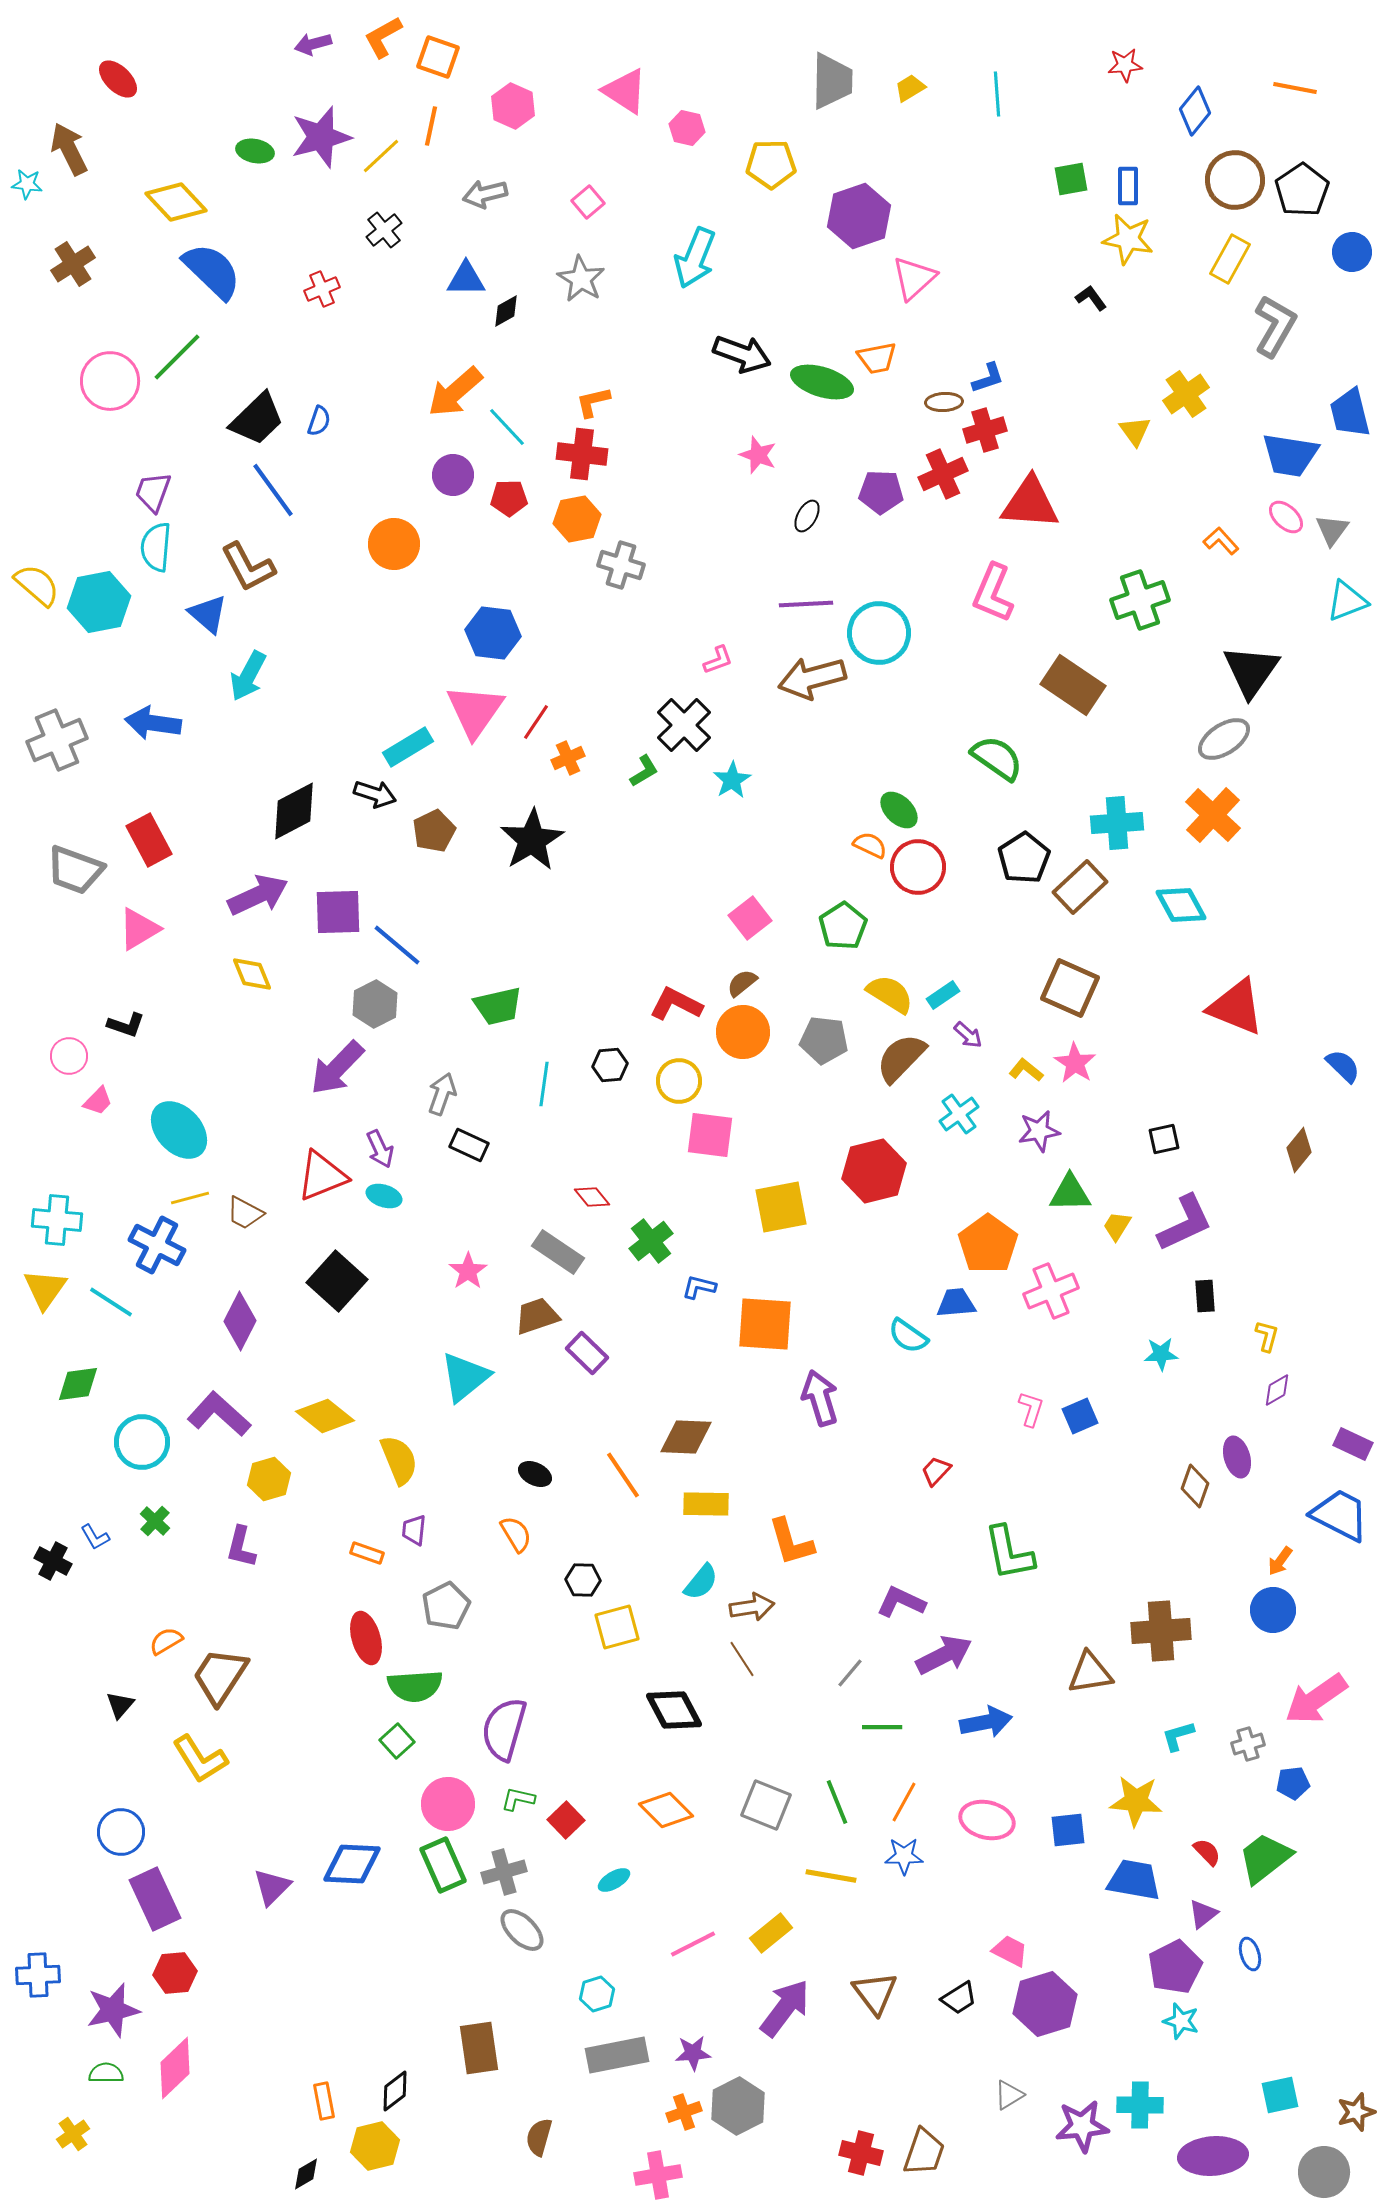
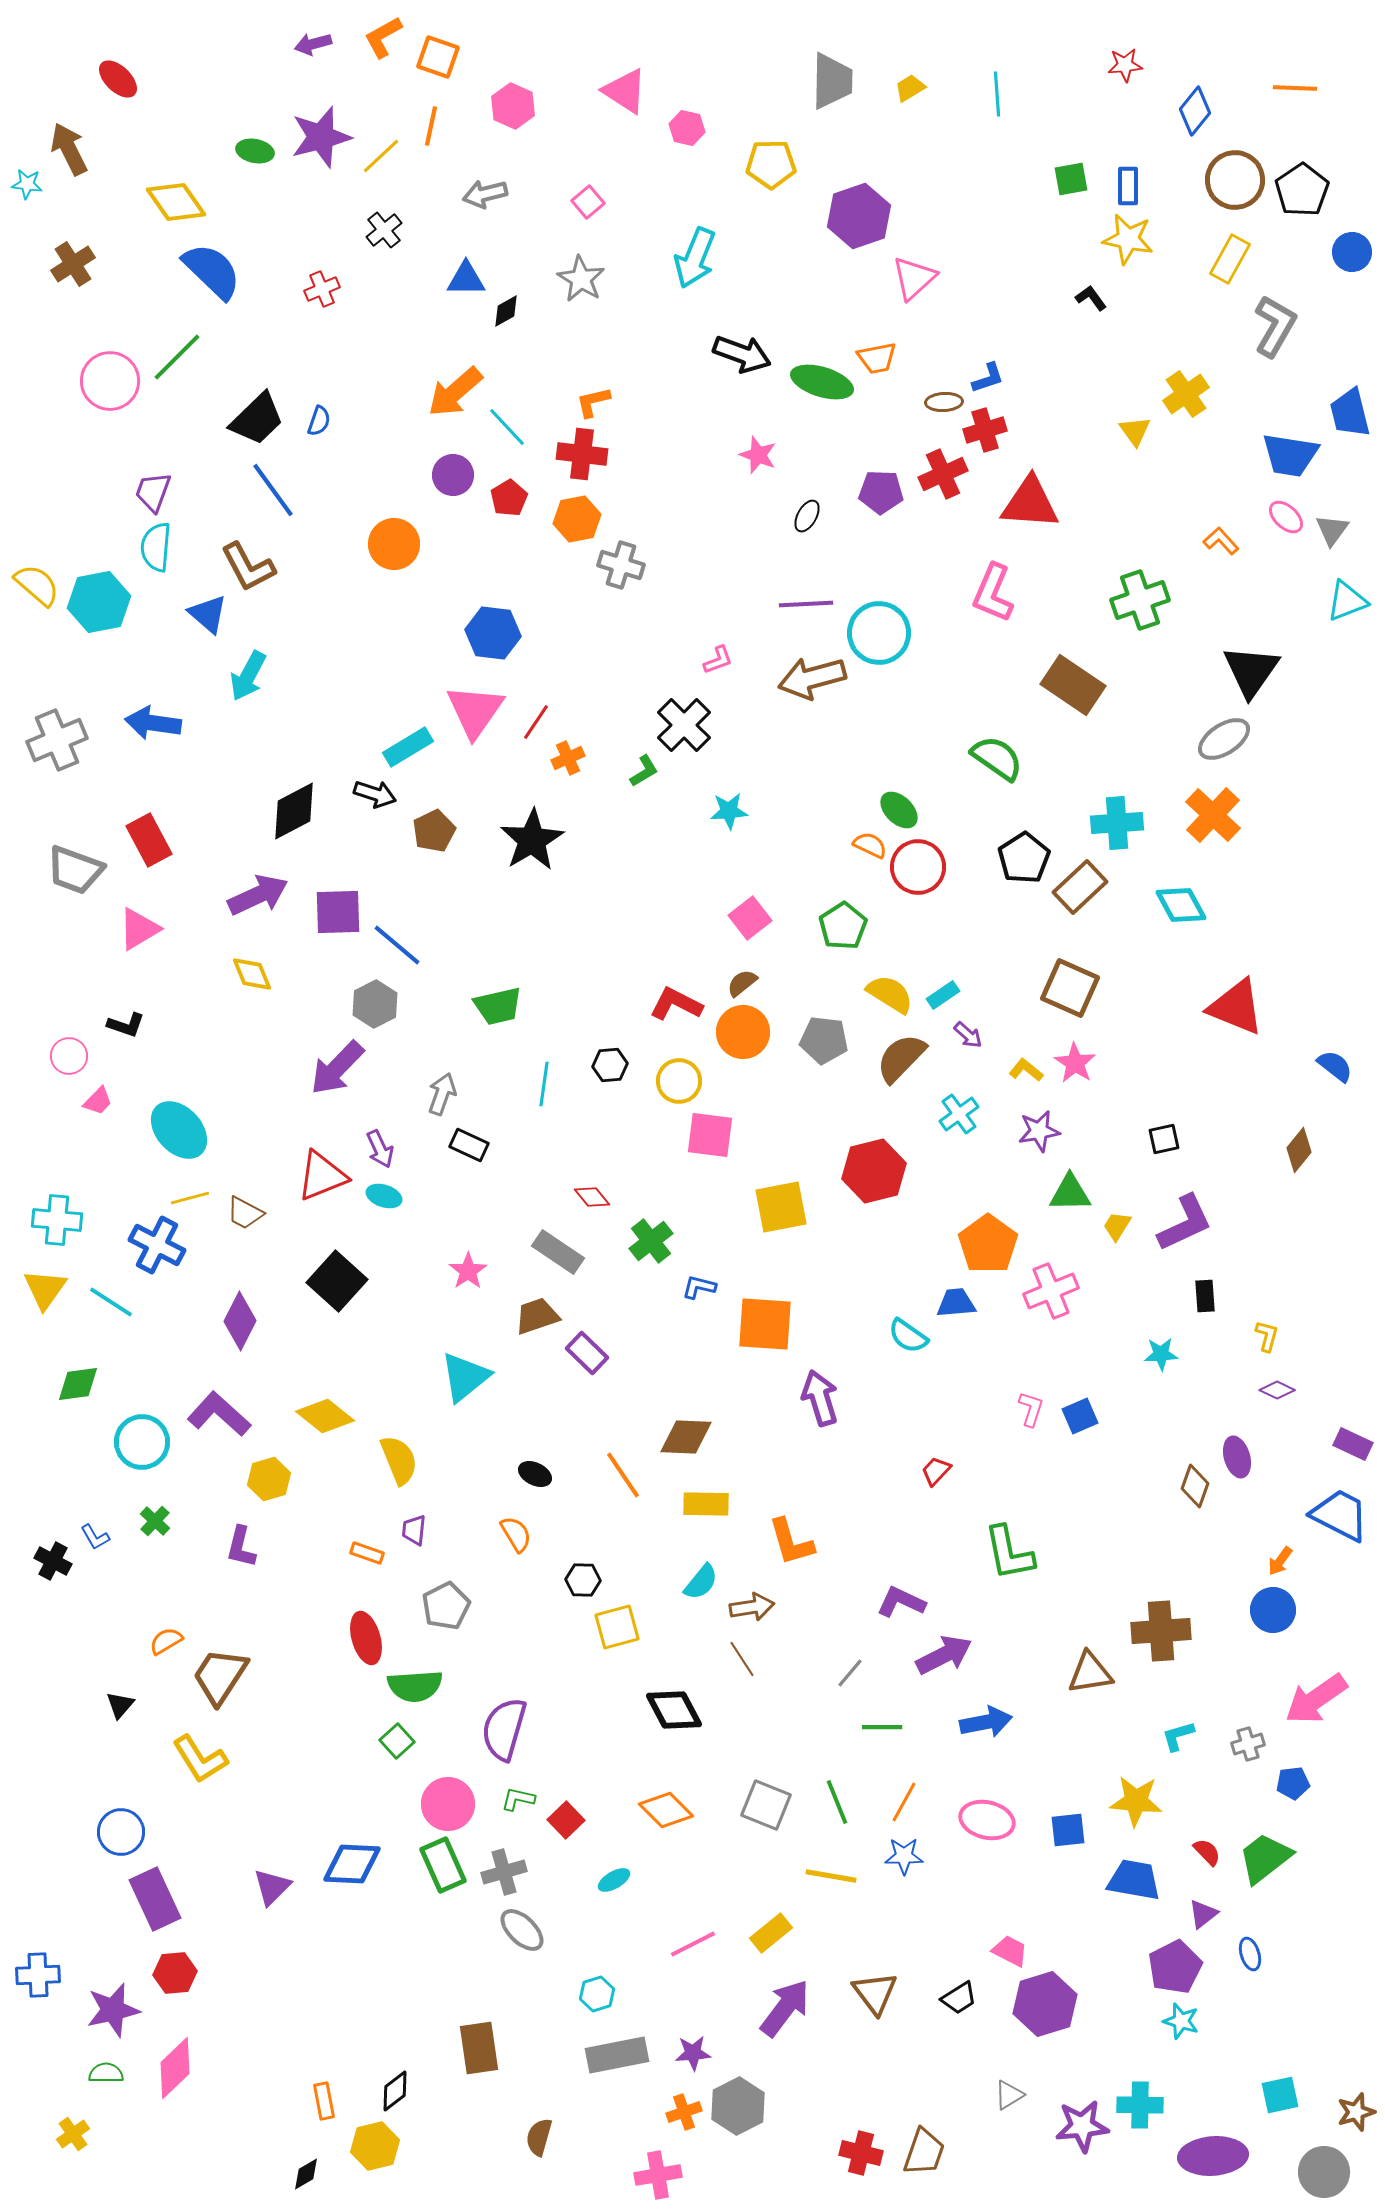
orange line at (1295, 88): rotated 9 degrees counterclockwise
yellow diamond at (176, 202): rotated 8 degrees clockwise
red pentagon at (509, 498): rotated 30 degrees counterclockwise
cyan star at (732, 780): moved 3 px left, 31 px down; rotated 27 degrees clockwise
blue semicircle at (1343, 1066): moved 8 px left; rotated 6 degrees counterclockwise
purple diamond at (1277, 1390): rotated 56 degrees clockwise
